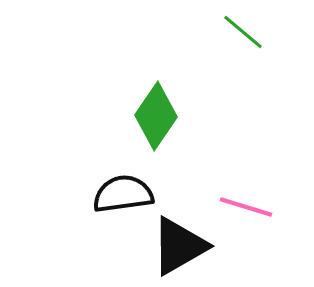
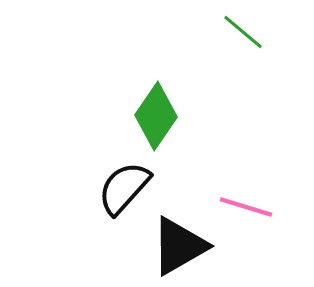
black semicircle: moved 1 px right, 6 px up; rotated 40 degrees counterclockwise
